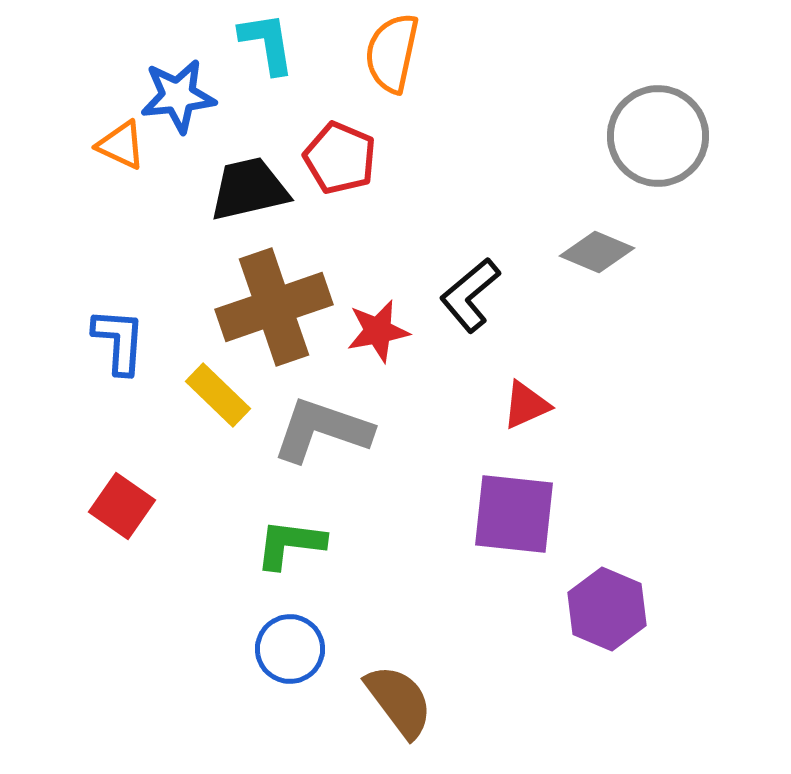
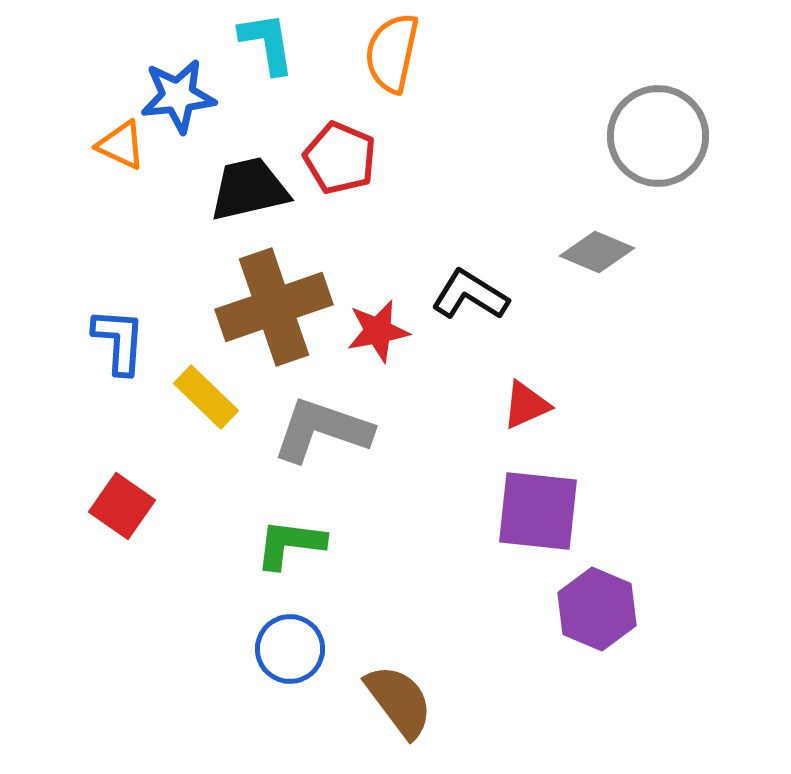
black L-shape: rotated 72 degrees clockwise
yellow rectangle: moved 12 px left, 2 px down
purple square: moved 24 px right, 3 px up
purple hexagon: moved 10 px left
